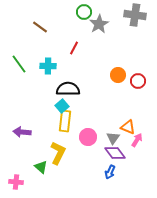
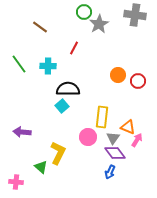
yellow rectangle: moved 37 px right, 4 px up
